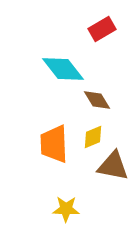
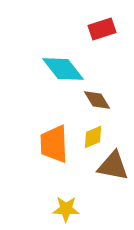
red rectangle: rotated 12 degrees clockwise
